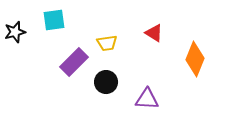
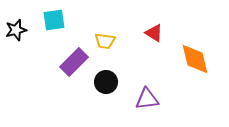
black star: moved 1 px right, 2 px up
yellow trapezoid: moved 2 px left, 2 px up; rotated 15 degrees clockwise
orange diamond: rotated 36 degrees counterclockwise
purple triangle: rotated 10 degrees counterclockwise
